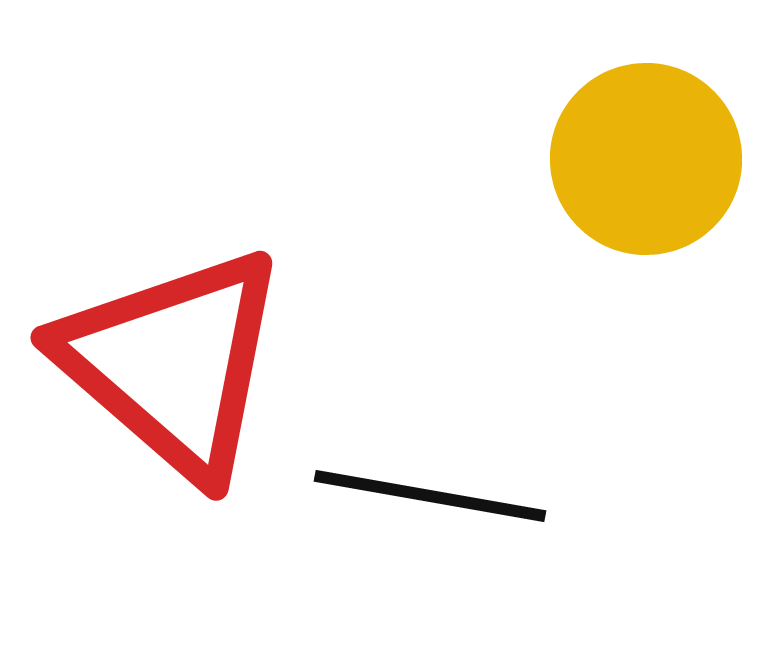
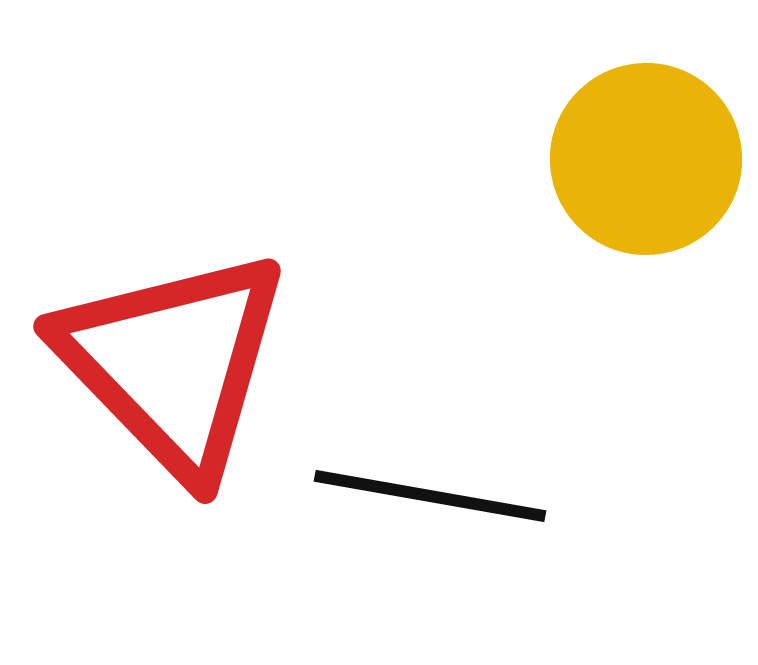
red triangle: rotated 5 degrees clockwise
